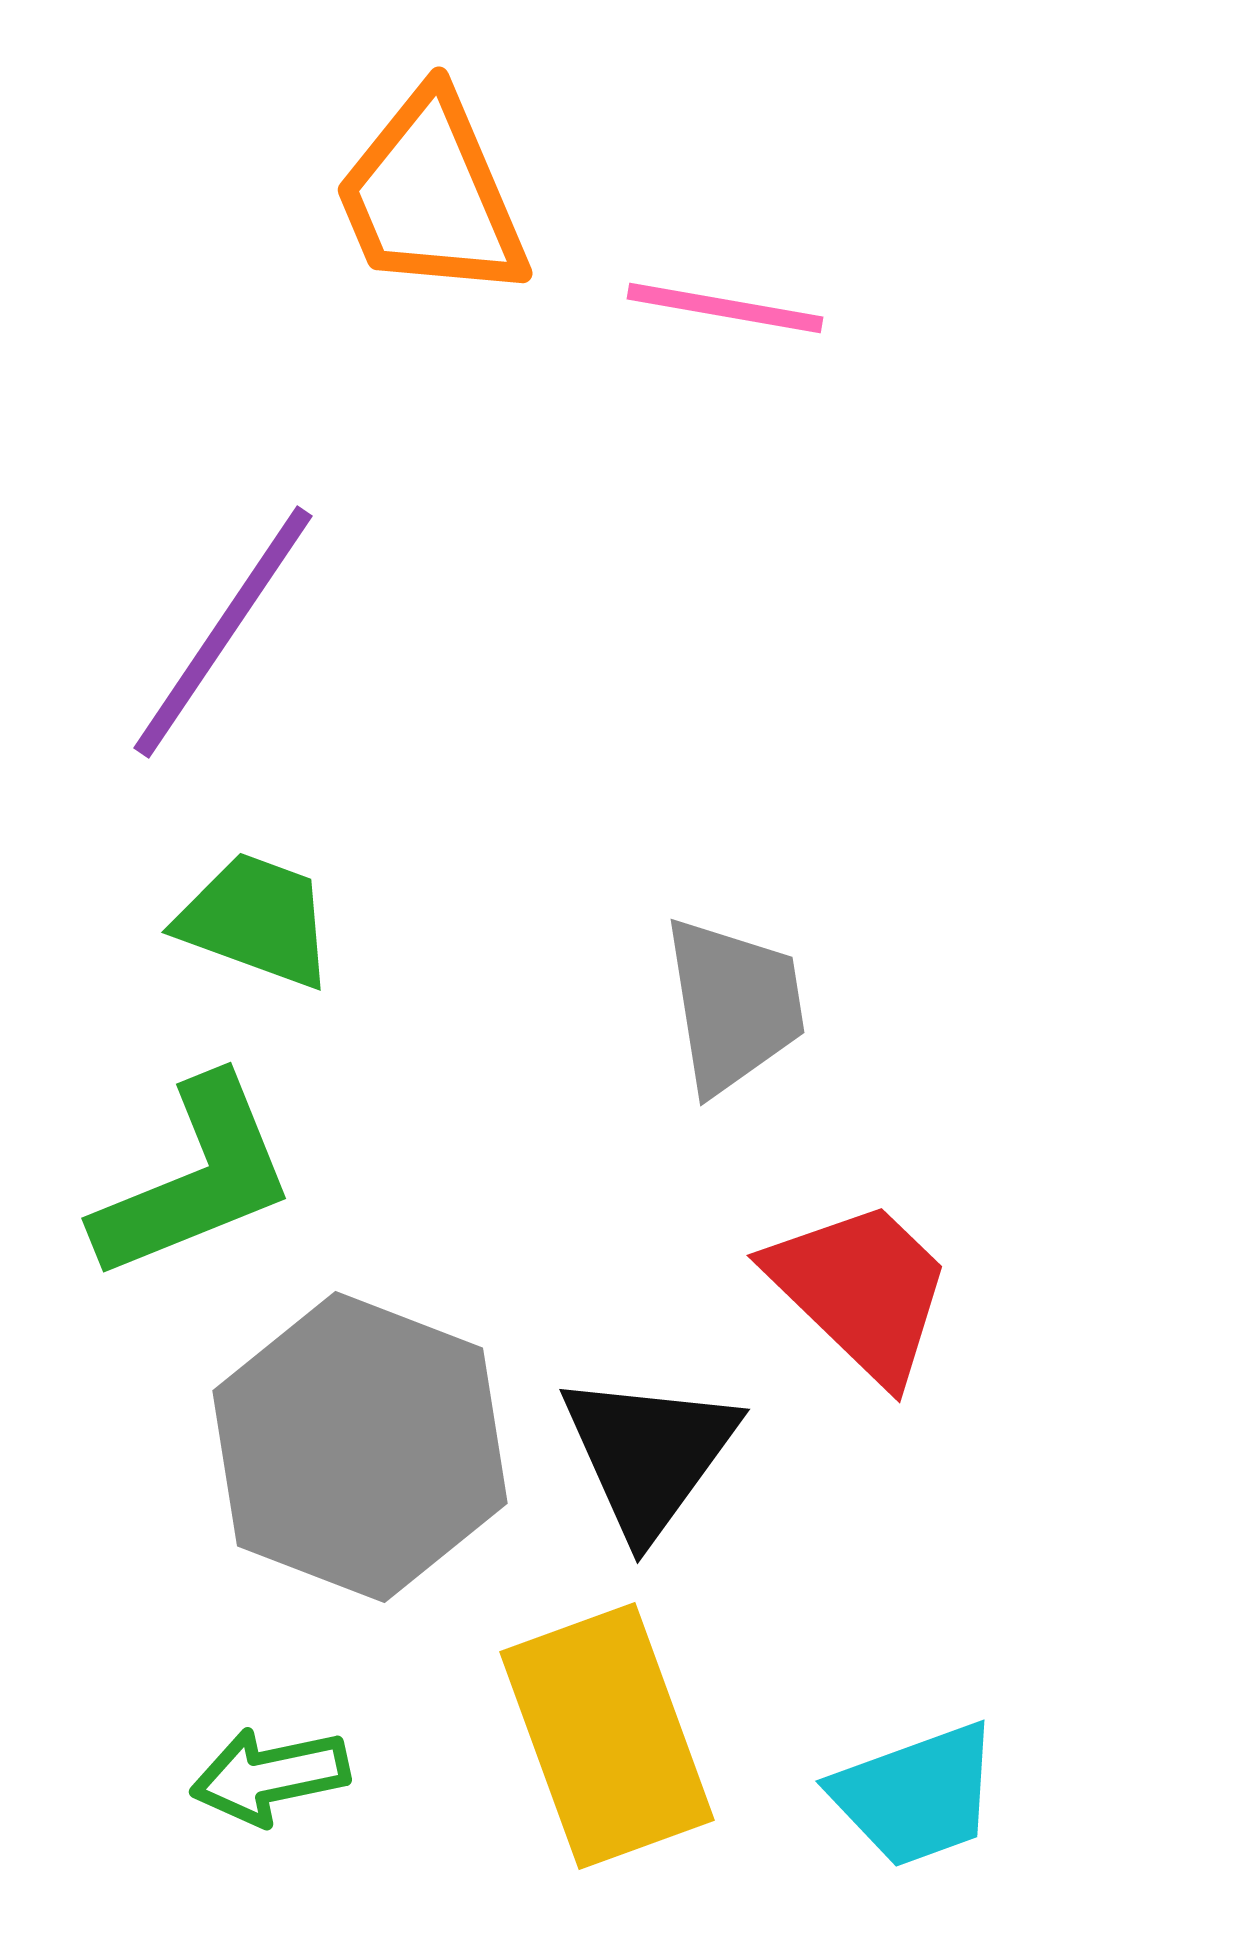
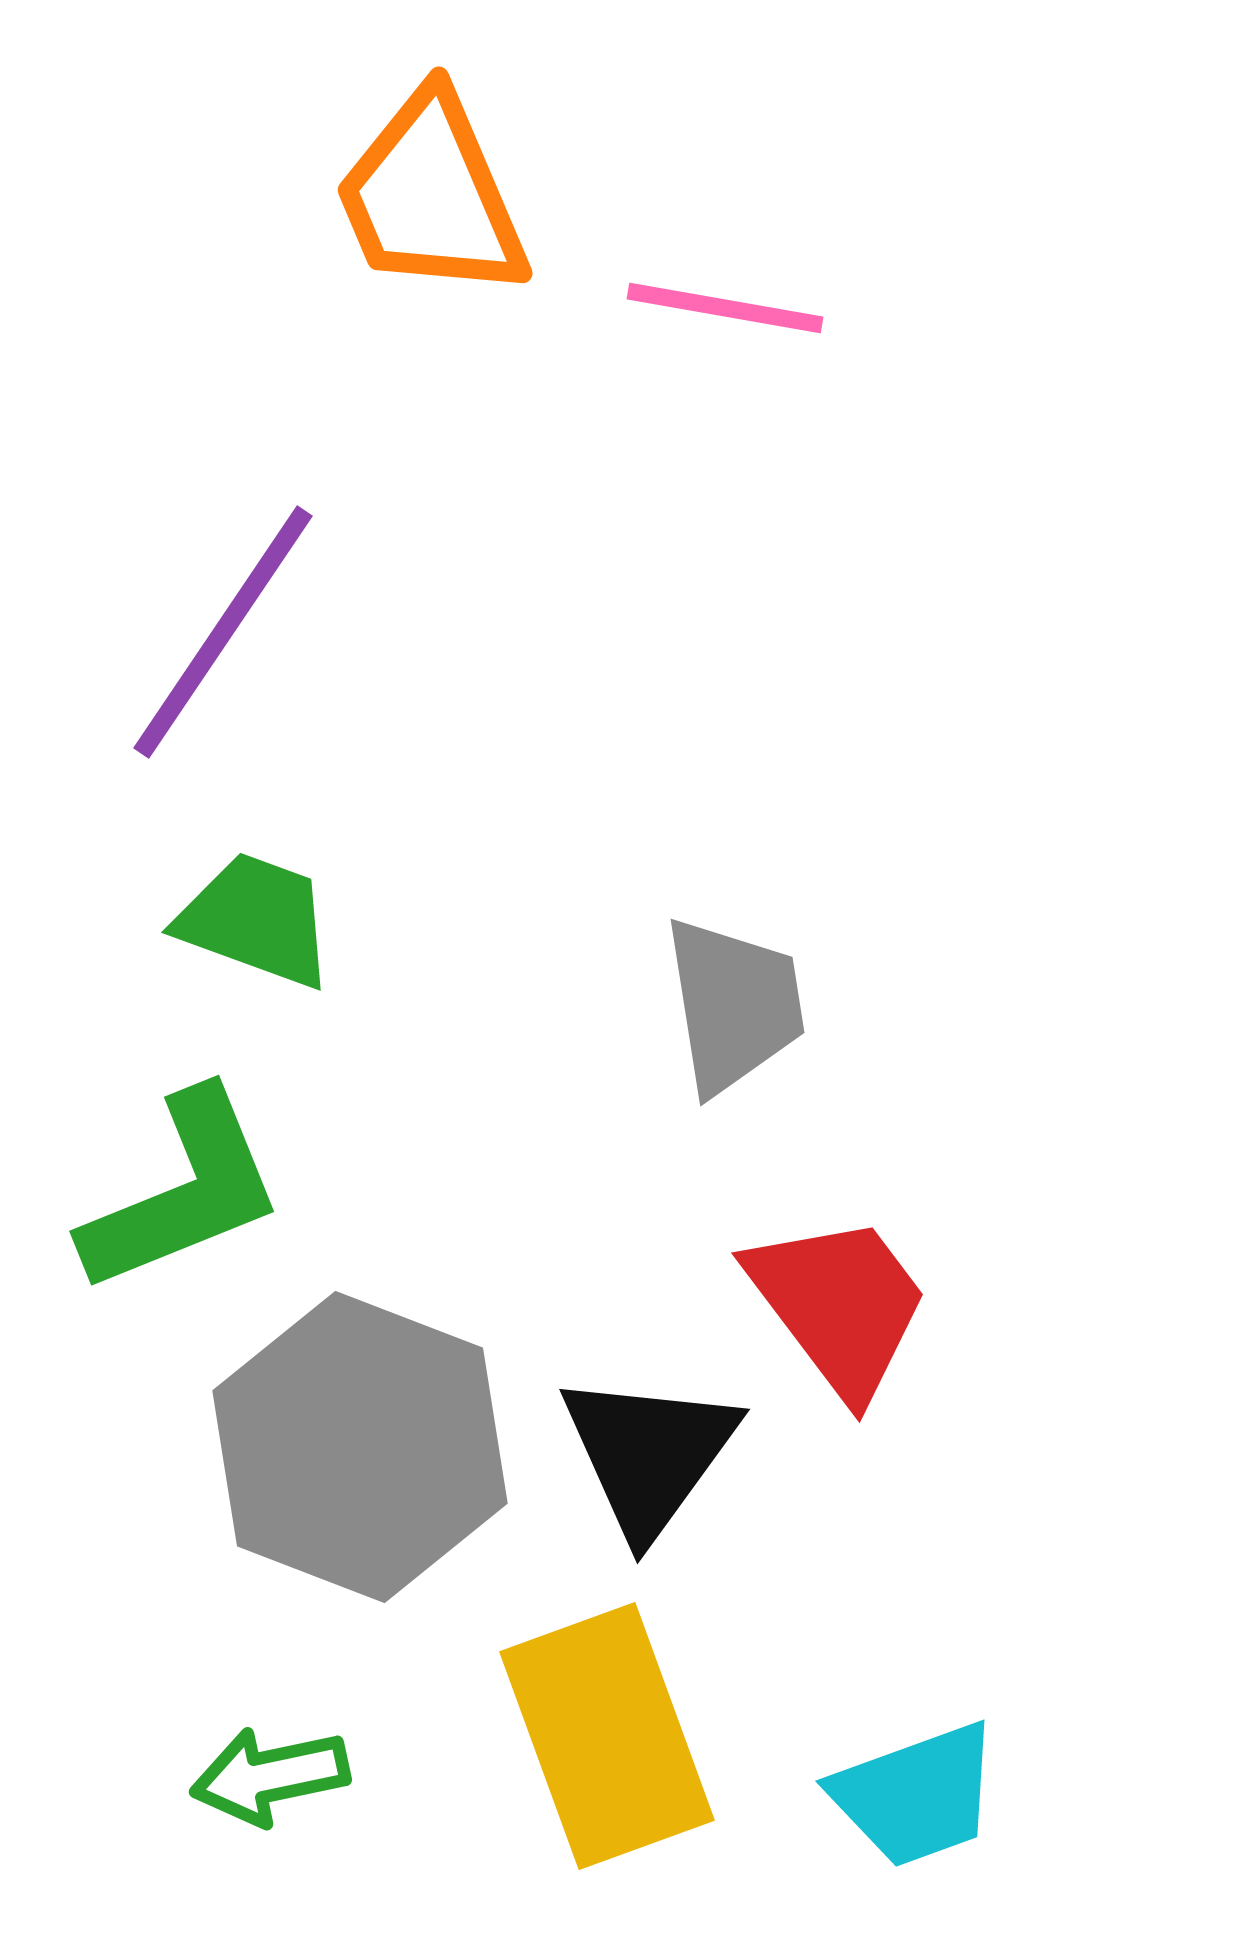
green L-shape: moved 12 px left, 13 px down
red trapezoid: moved 22 px left, 15 px down; rotated 9 degrees clockwise
